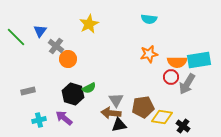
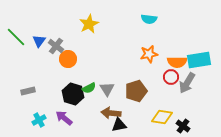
blue triangle: moved 1 px left, 10 px down
gray arrow: moved 1 px up
gray triangle: moved 9 px left, 11 px up
brown pentagon: moved 7 px left, 16 px up; rotated 10 degrees counterclockwise
cyan cross: rotated 16 degrees counterclockwise
